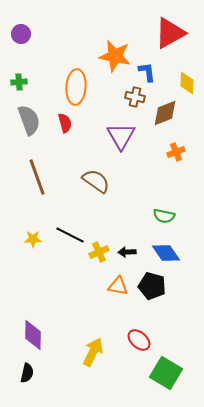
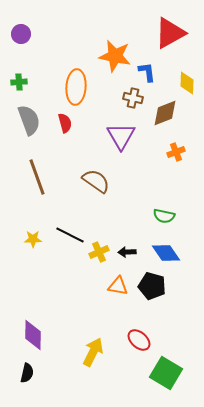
brown cross: moved 2 px left, 1 px down
